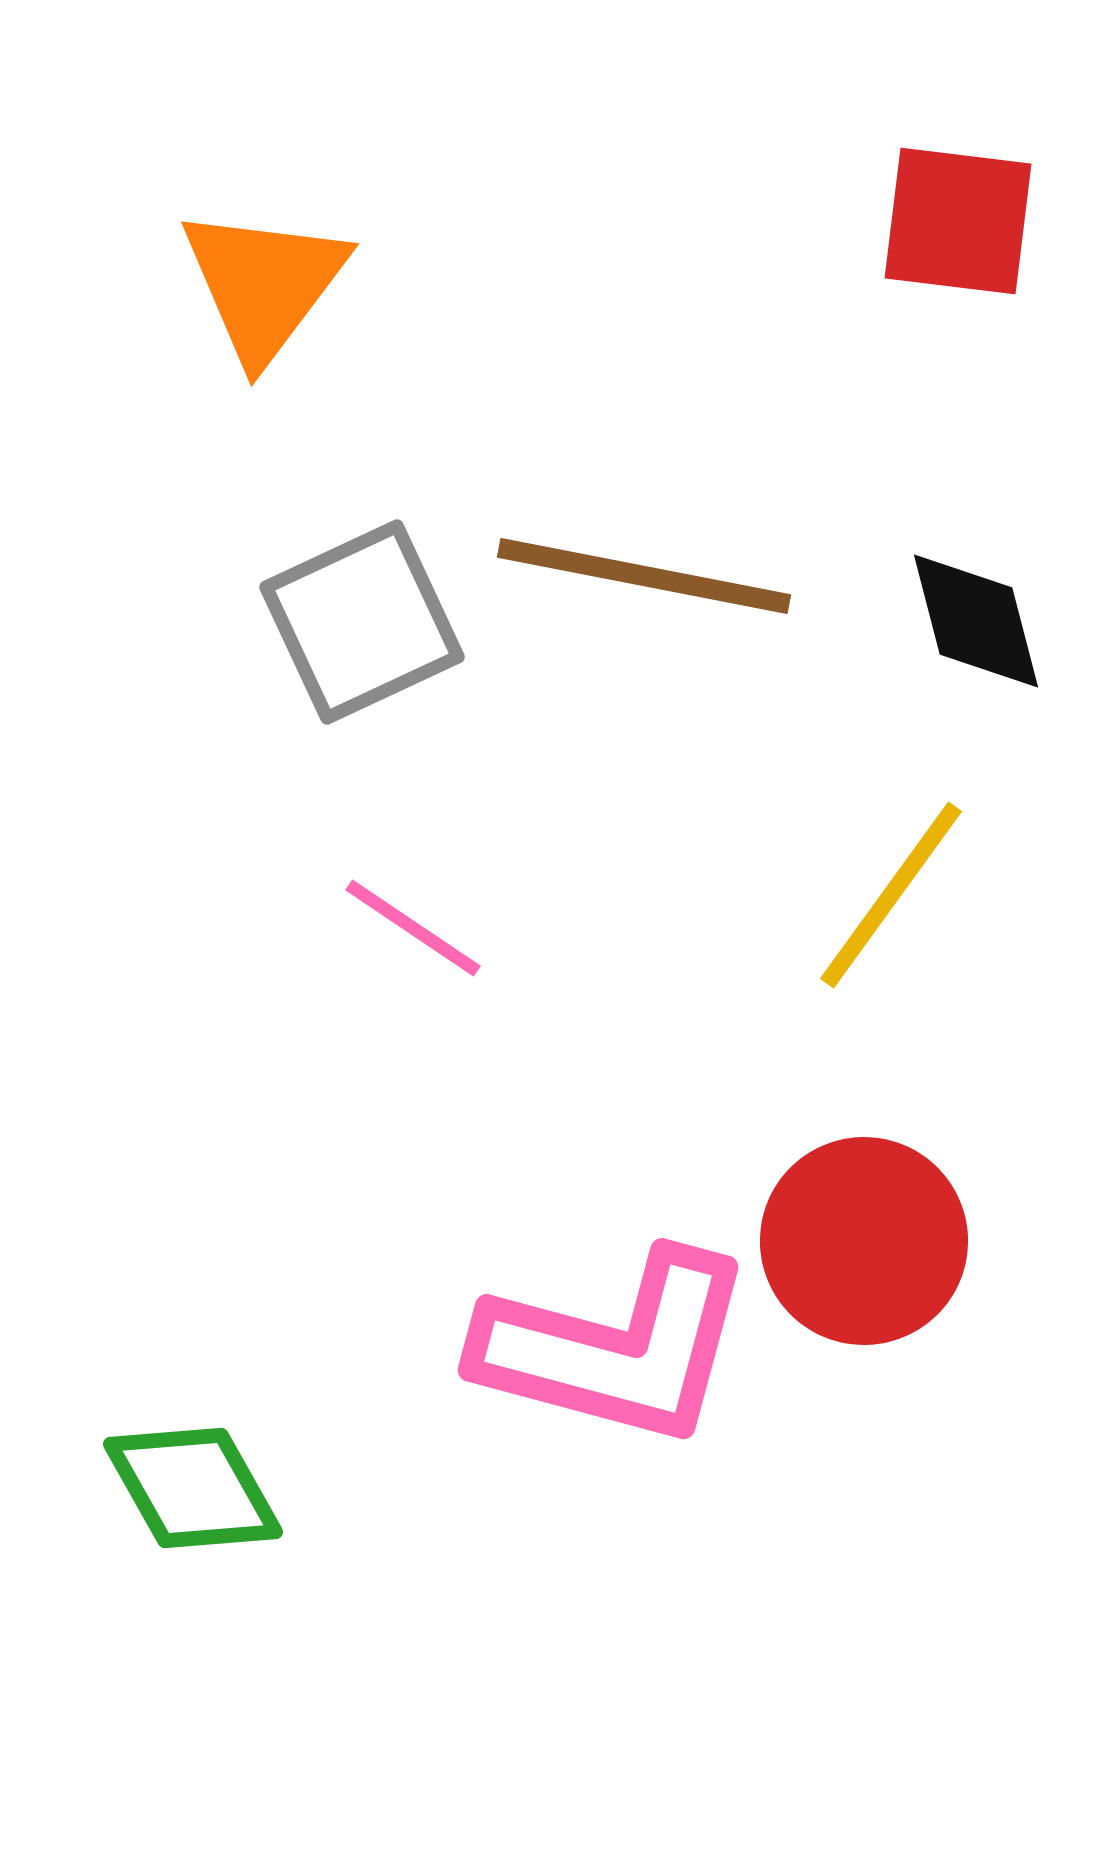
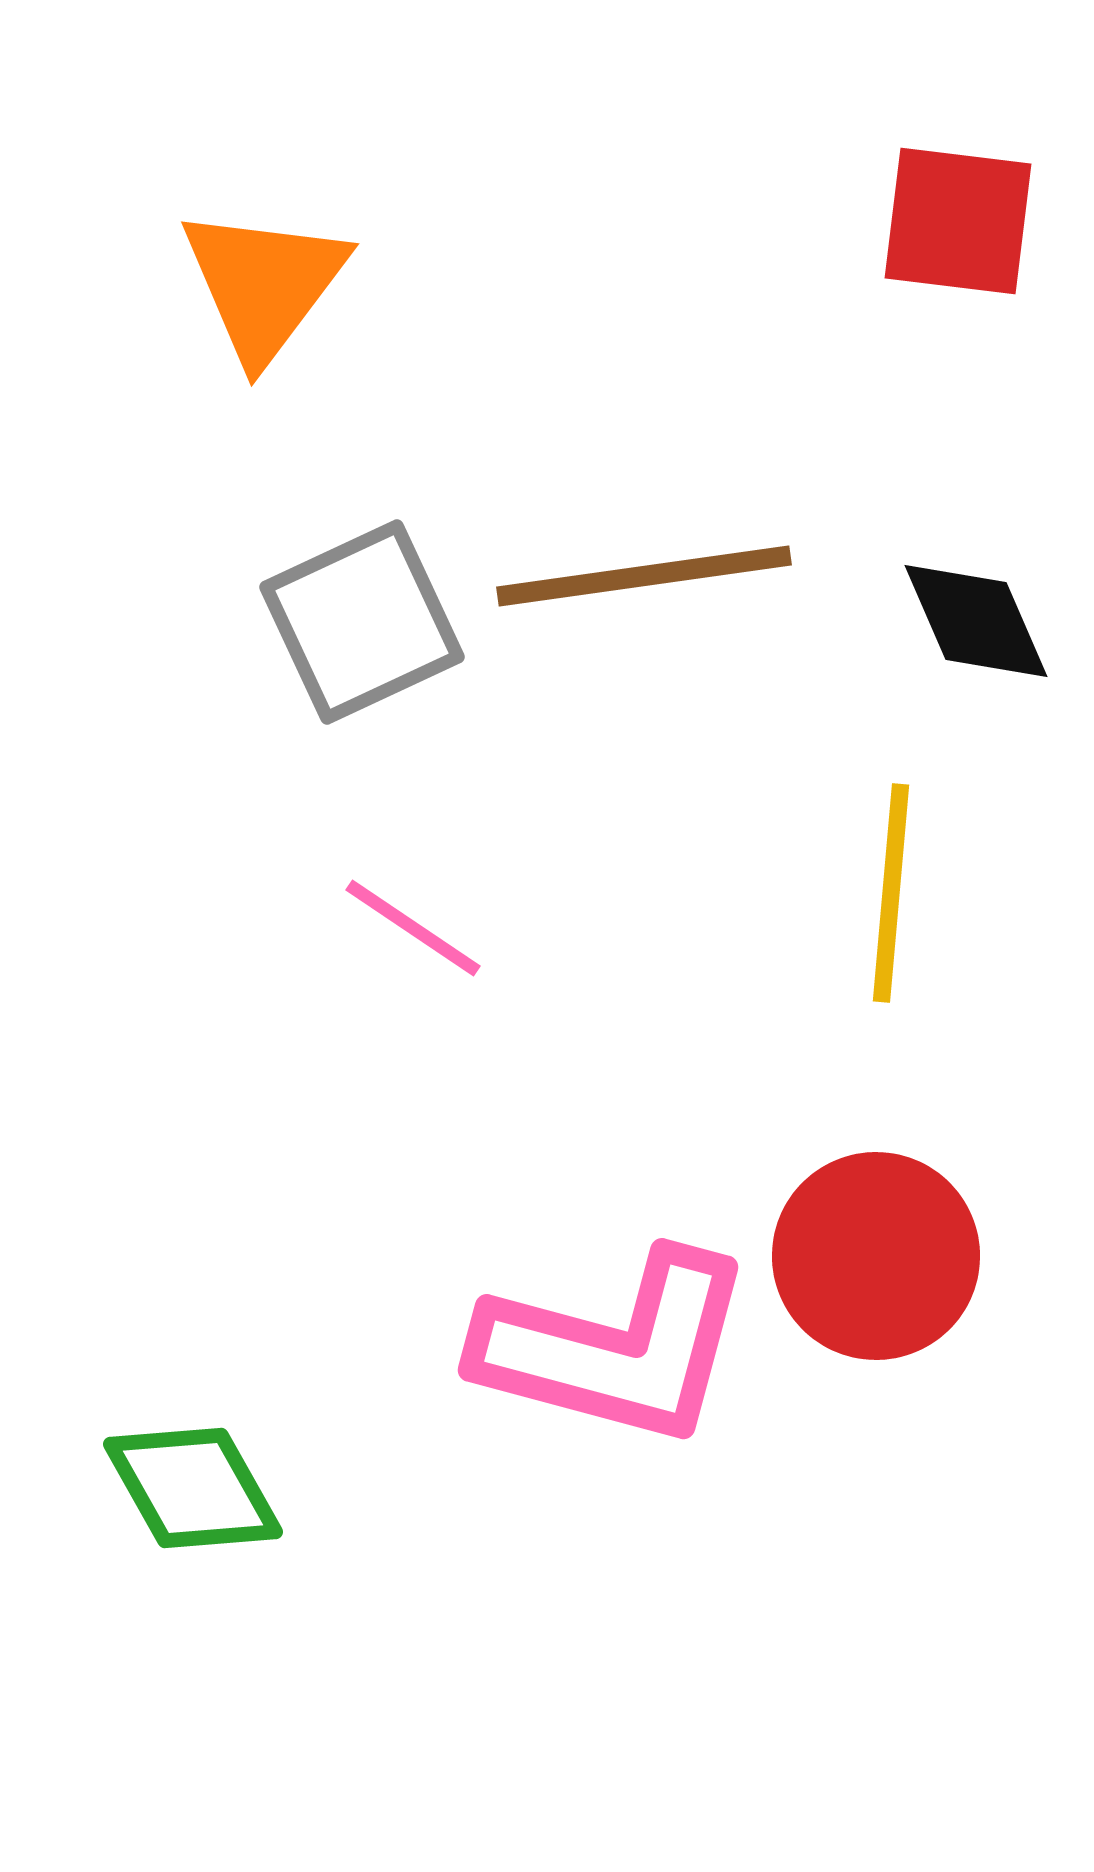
brown line: rotated 19 degrees counterclockwise
black diamond: rotated 9 degrees counterclockwise
yellow line: moved 2 px up; rotated 31 degrees counterclockwise
red circle: moved 12 px right, 15 px down
